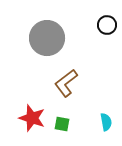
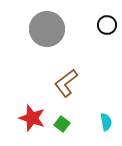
gray circle: moved 9 px up
green square: rotated 28 degrees clockwise
